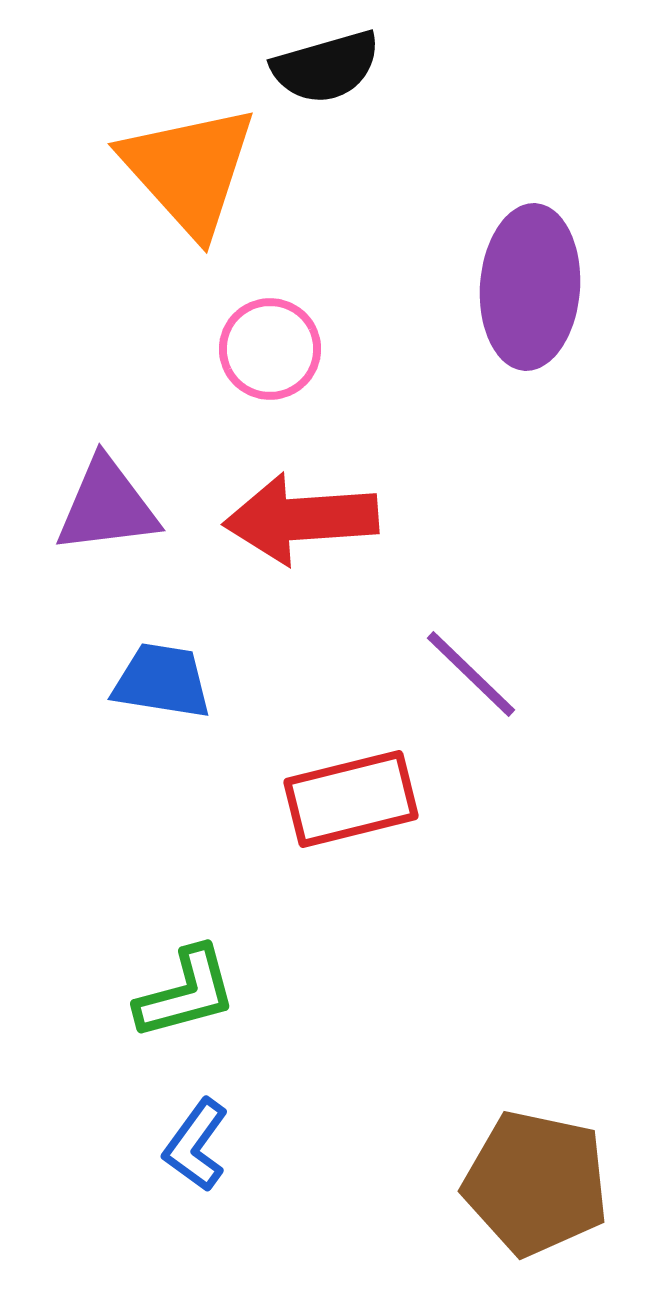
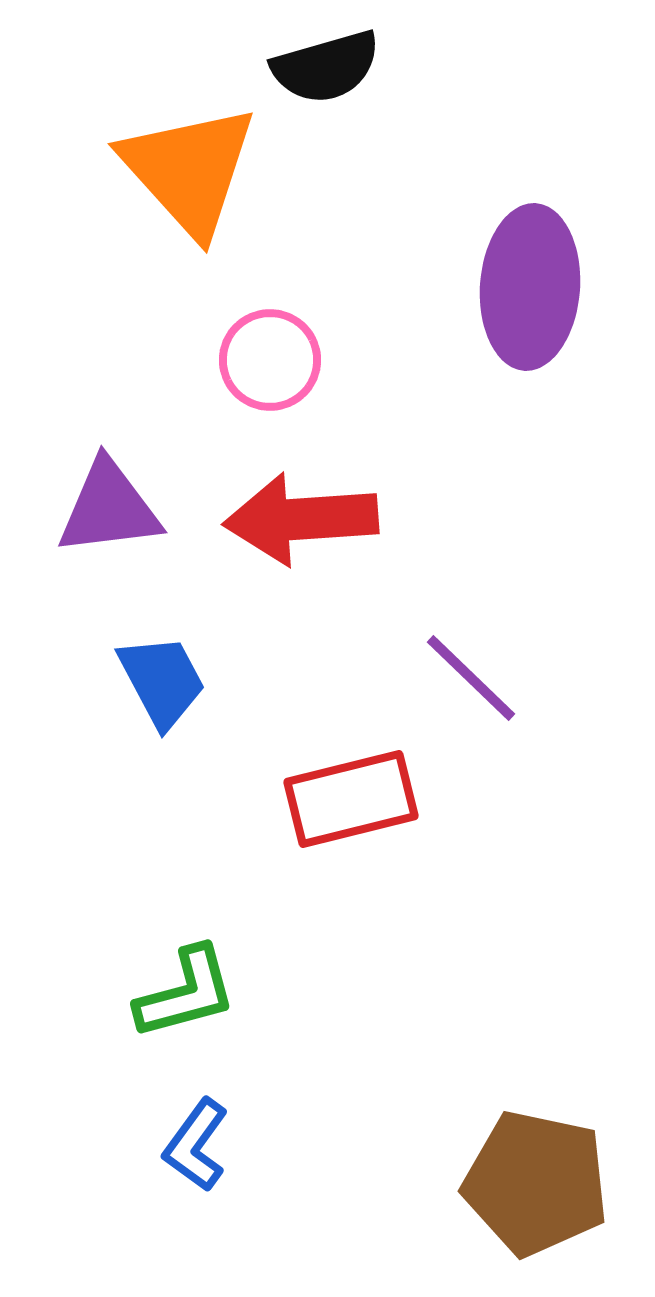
pink circle: moved 11 px down
purple triangle: moved 2 px right, 2 px down
purple line: moved 4 px down
blue trapezoid: rotated 53 degrees clockwise
